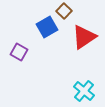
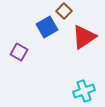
cyan cross: rotated 30 degrees clockwise
